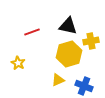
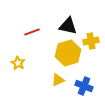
yellow hexagon: moved 1 px left, 1 px up
